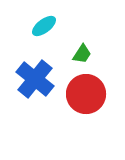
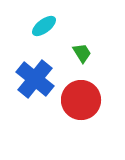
green trapezoid: moved 1 px up; rotated 65 degrees counterclockwise
red circle: moved 5 px left, 6 px down
